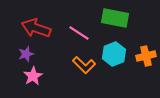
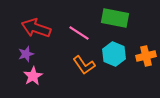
cyan hexagon: rotated 15 degrees counterclockwise
orange L-shape: rotated 10 degrees clockwise
